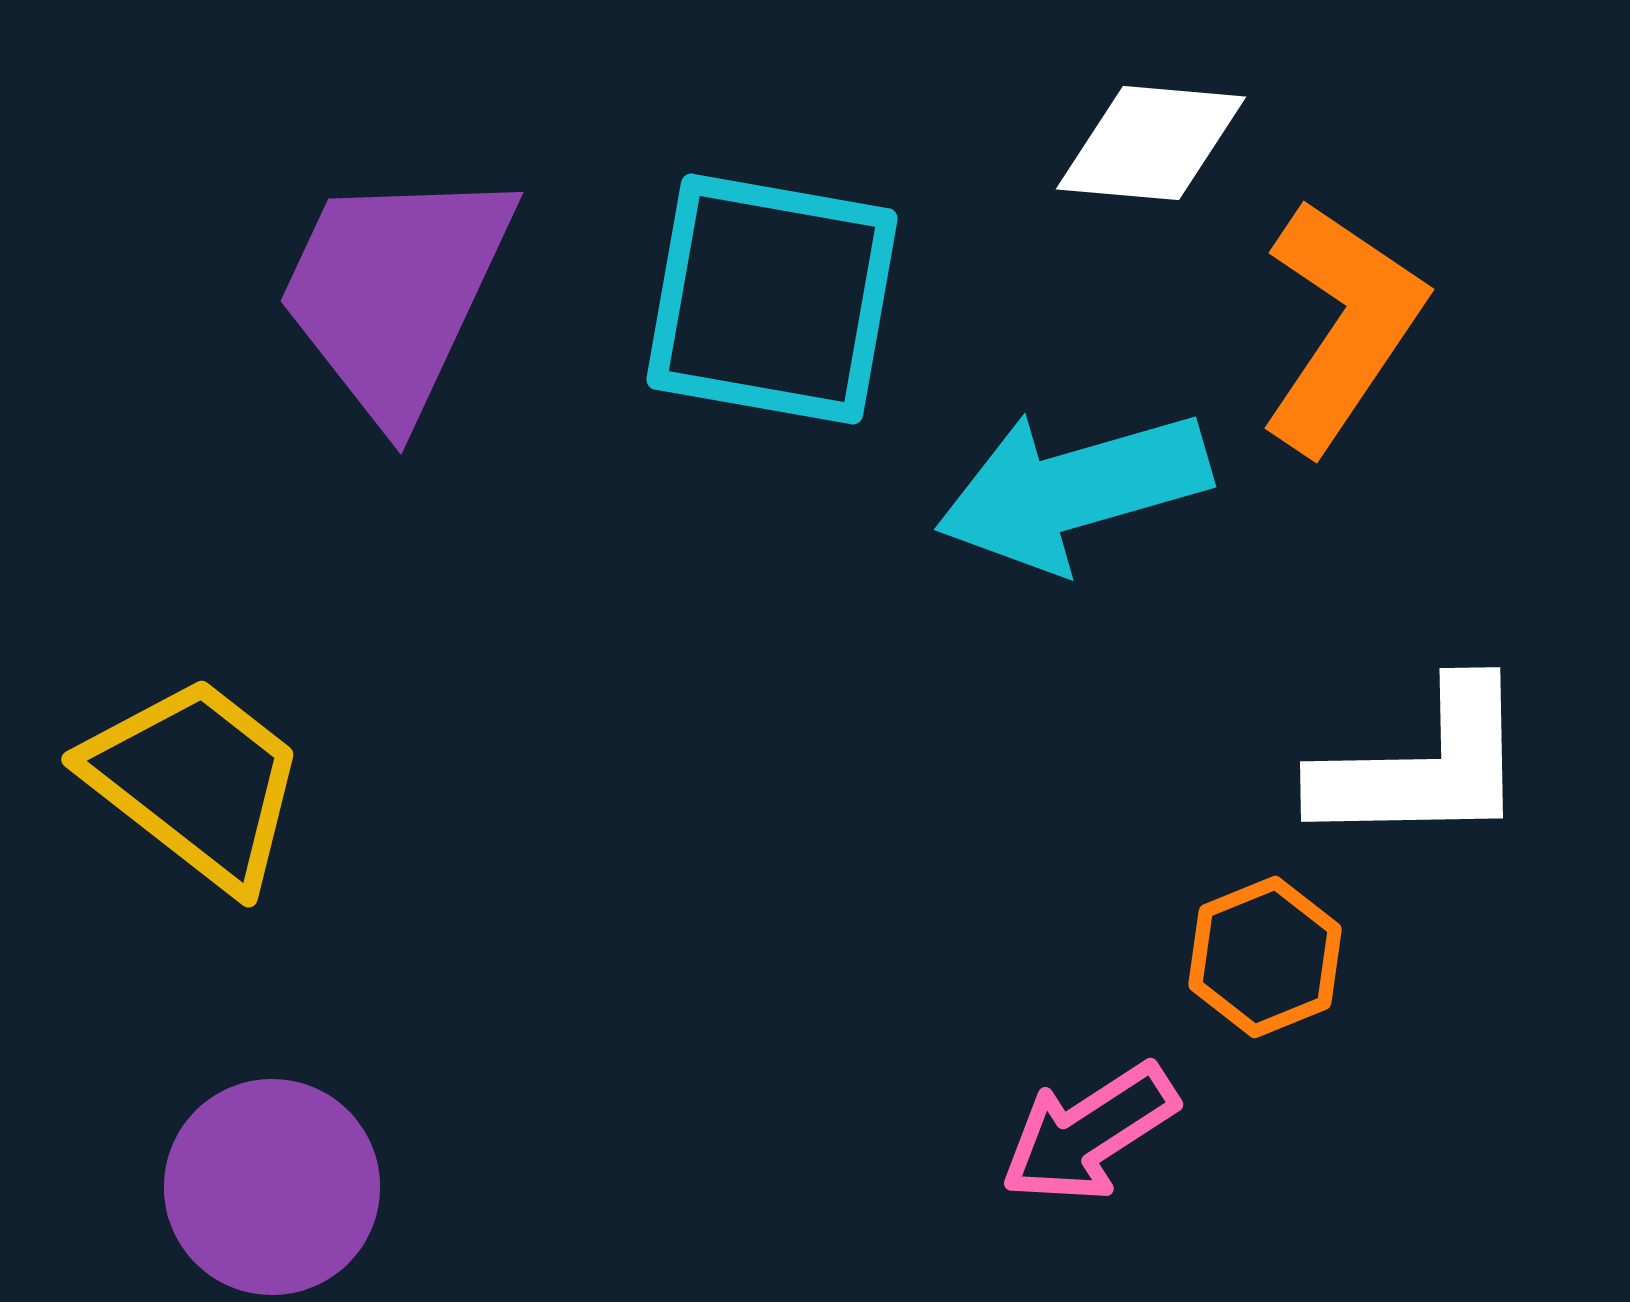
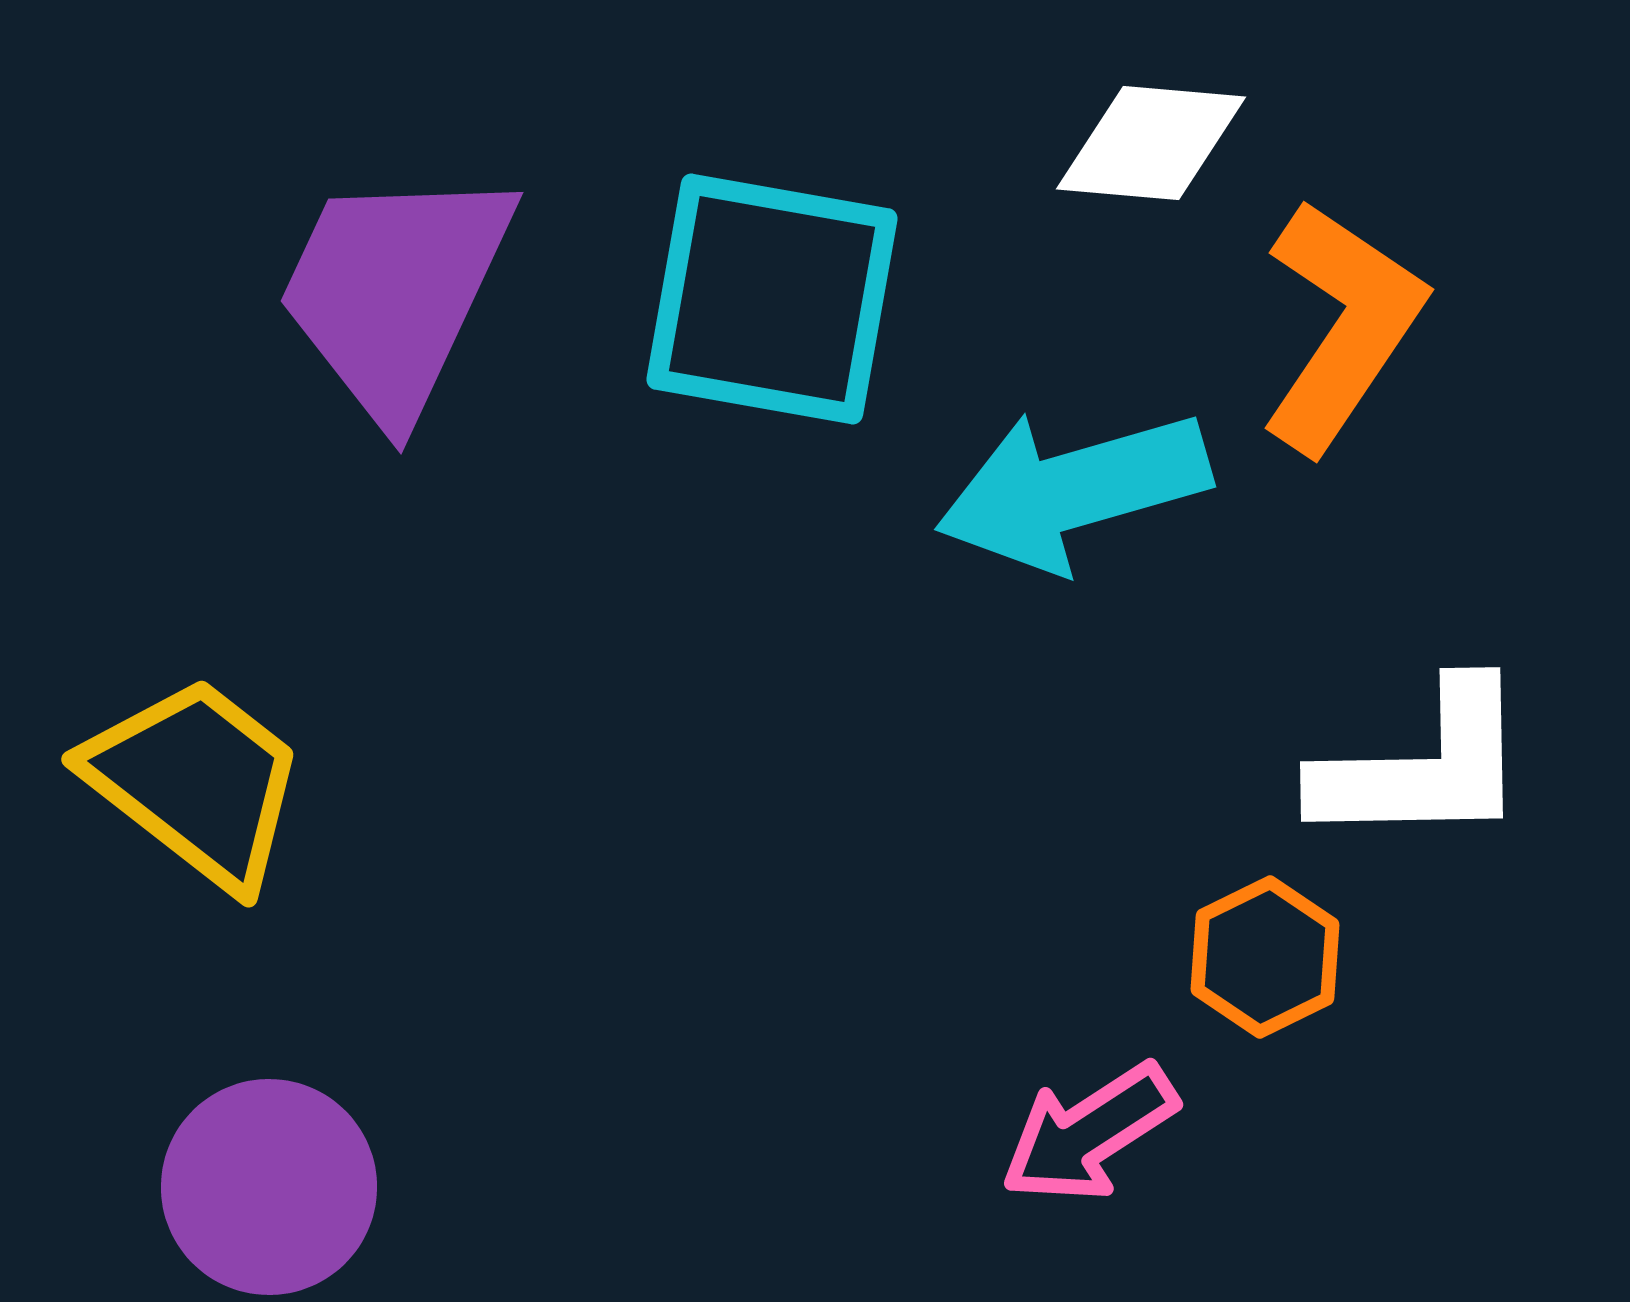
orange hexagon: rotated 4 degrees counterclockwise
purple circle: moved 3 px left
